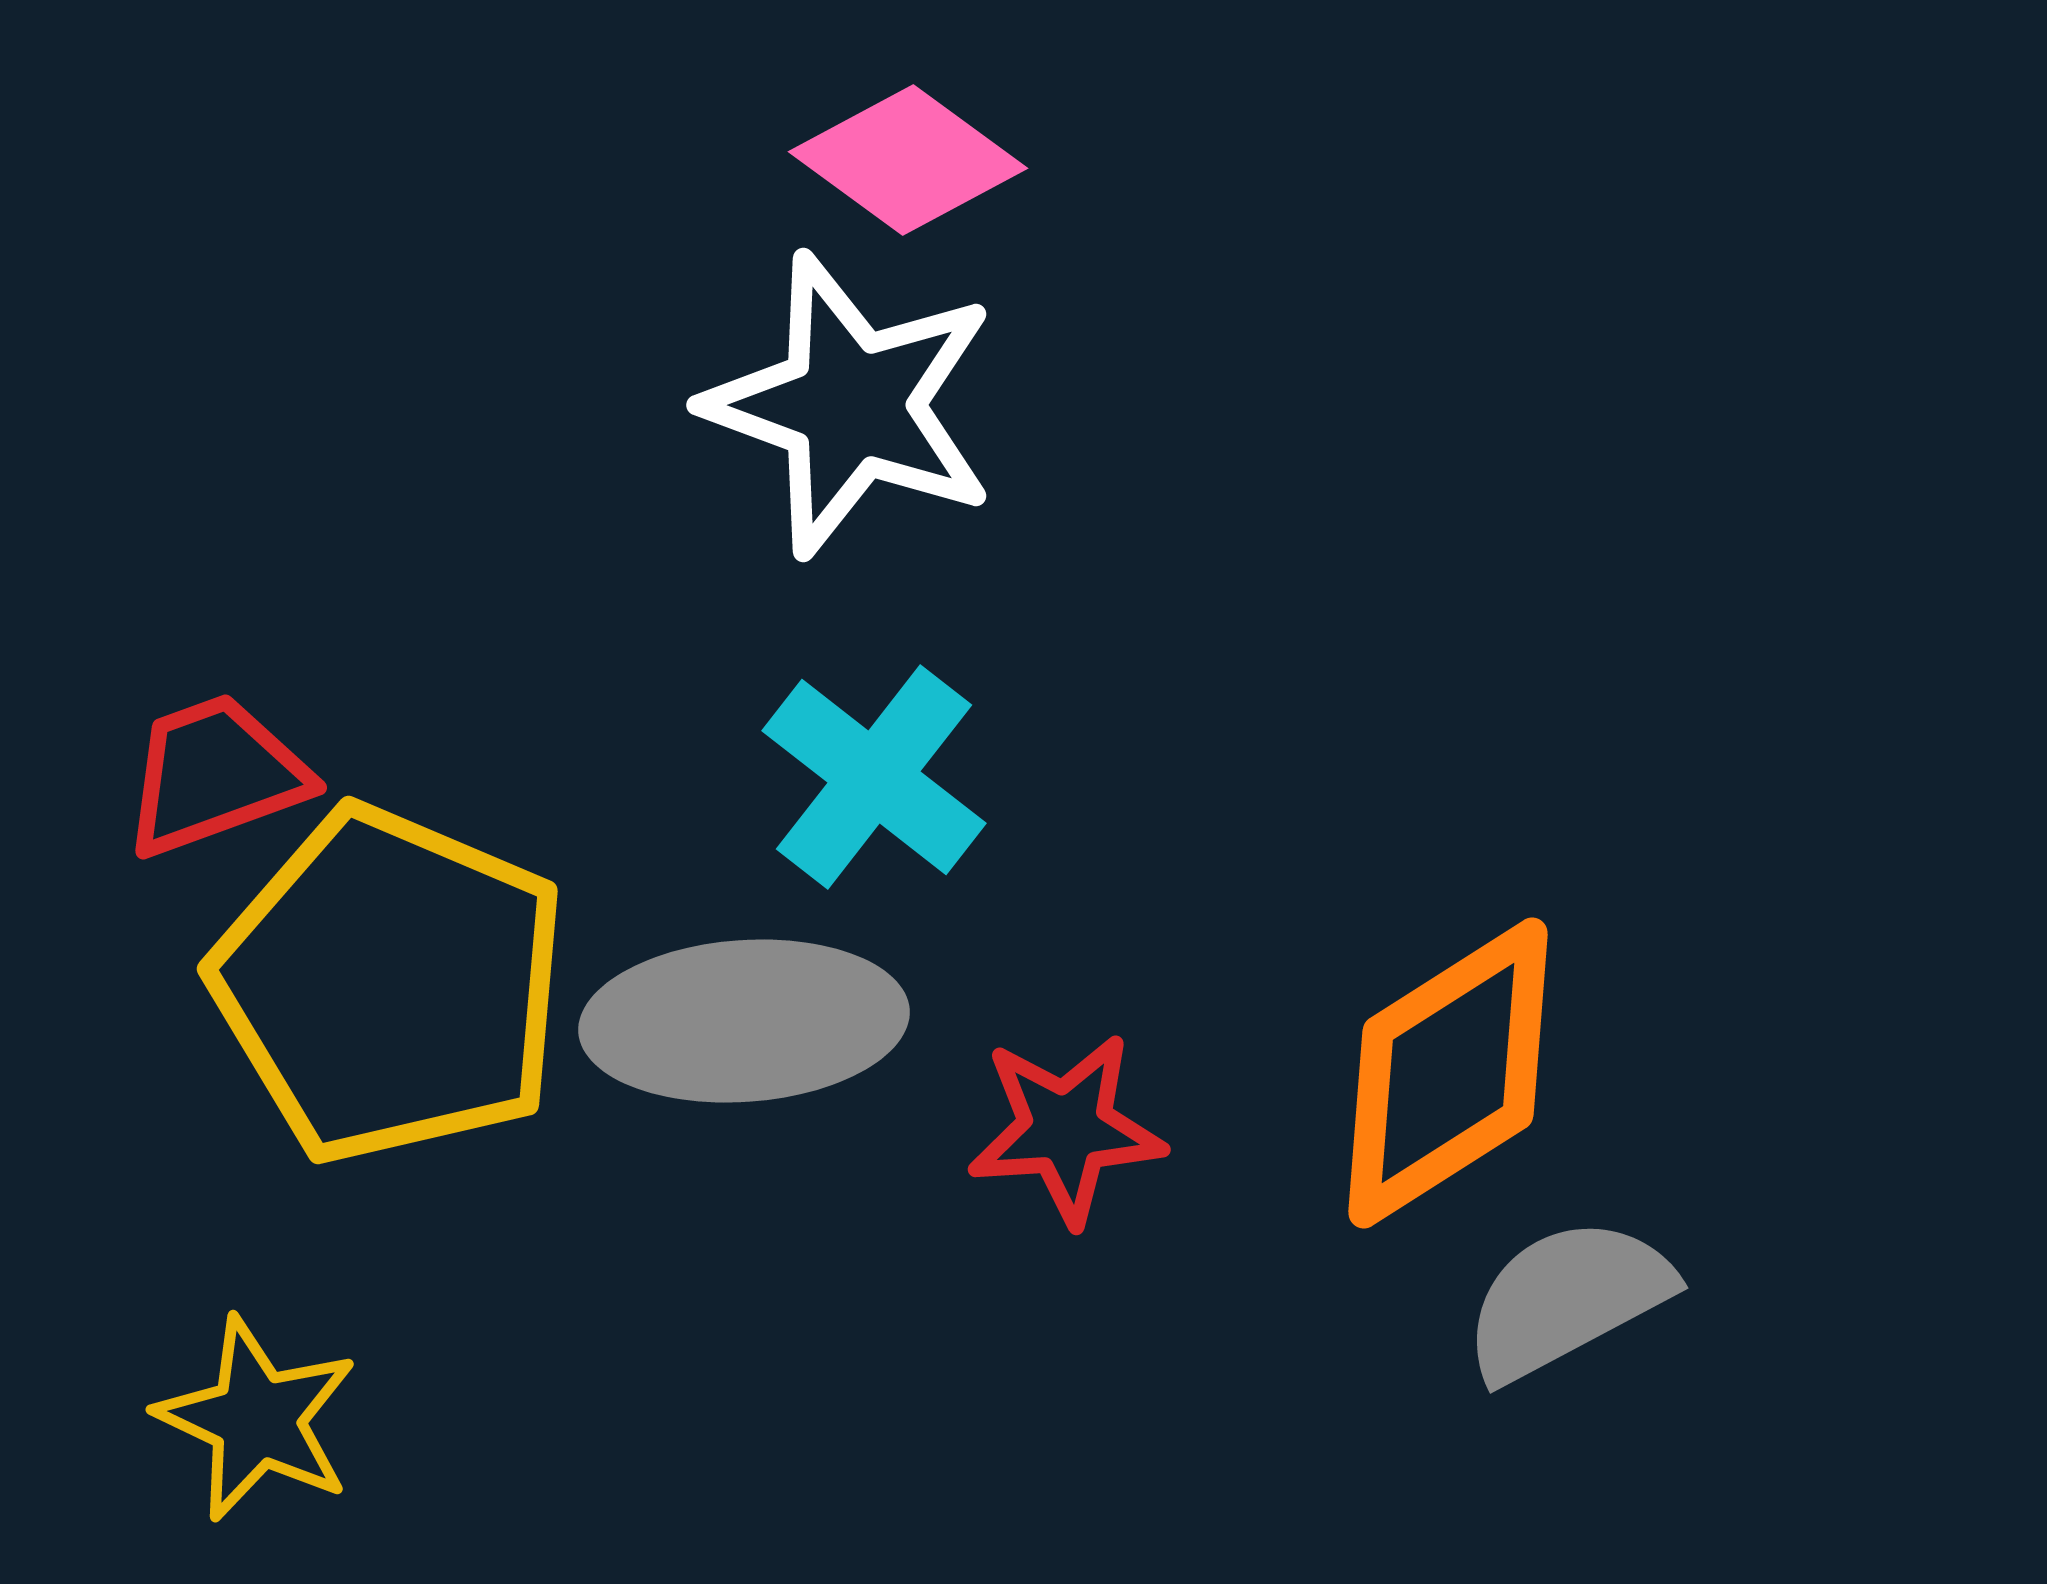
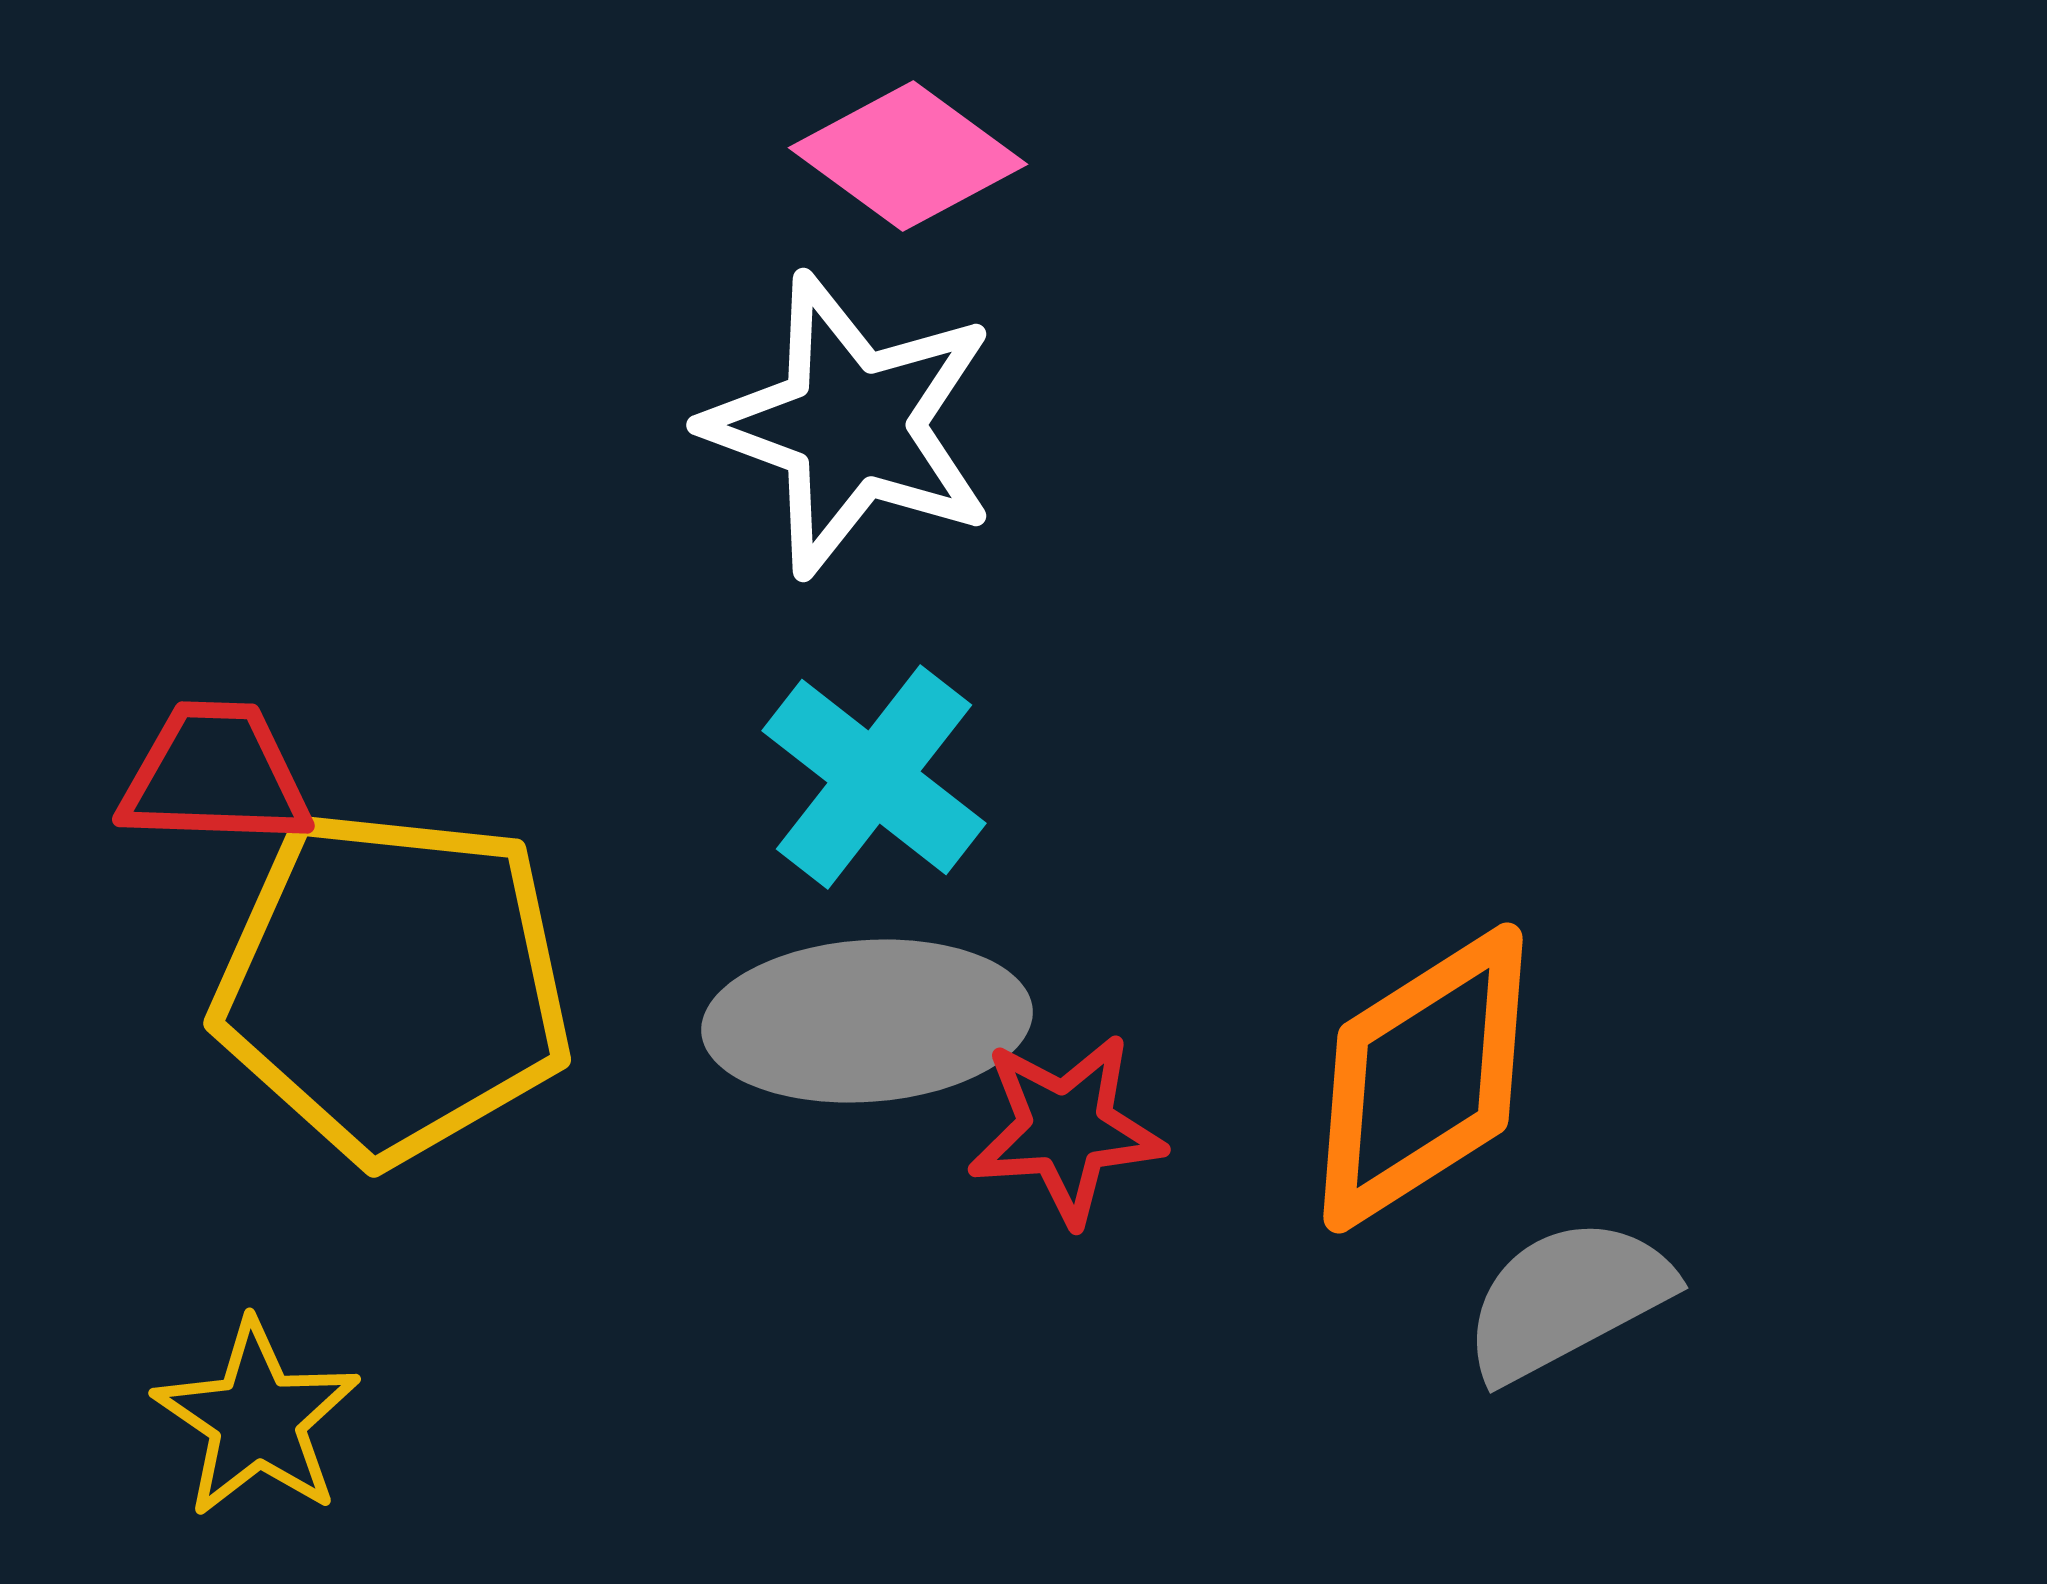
pink diamond: moved 4 px up
white star: moved 20 px down
red trapezoid: rotated 22 degrees clockwise
yellow pentagon: moved 3 px right; rotated 17 degrees counterclockwise
gray ellipse: moved 123 px right
orange diamond: moved 25 px left, 5 px down
yellow star: rotated 9 degrees clockwise
